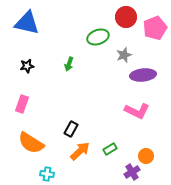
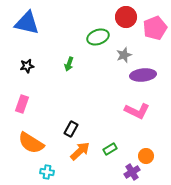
cyan cross: moved 2 px up
